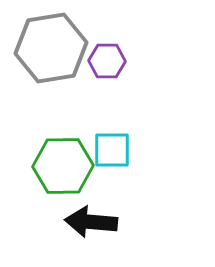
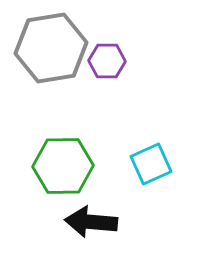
cyan square: moved 39 px right, 14 px down; rotated 24 degrees counterclockwise
